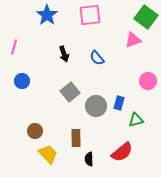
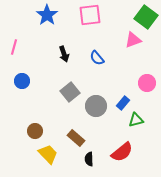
pink circle: moved 1 px left, 2 px down
blue rectangle: moved 4 px right; rotated 24 degrees clockwise
brown rectangle: rotated 48 degrees counterclockwise
